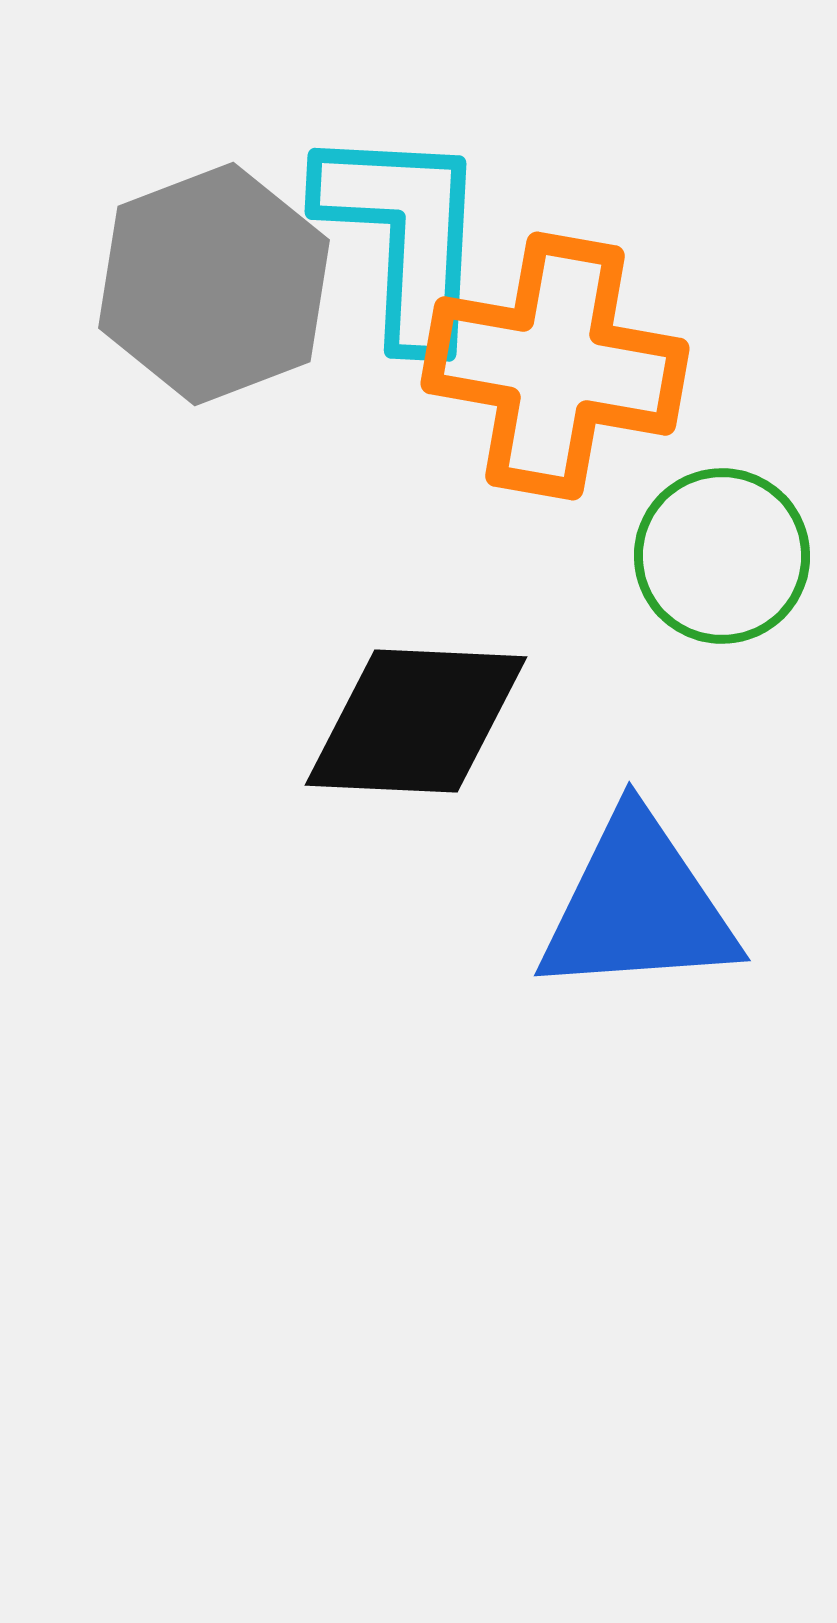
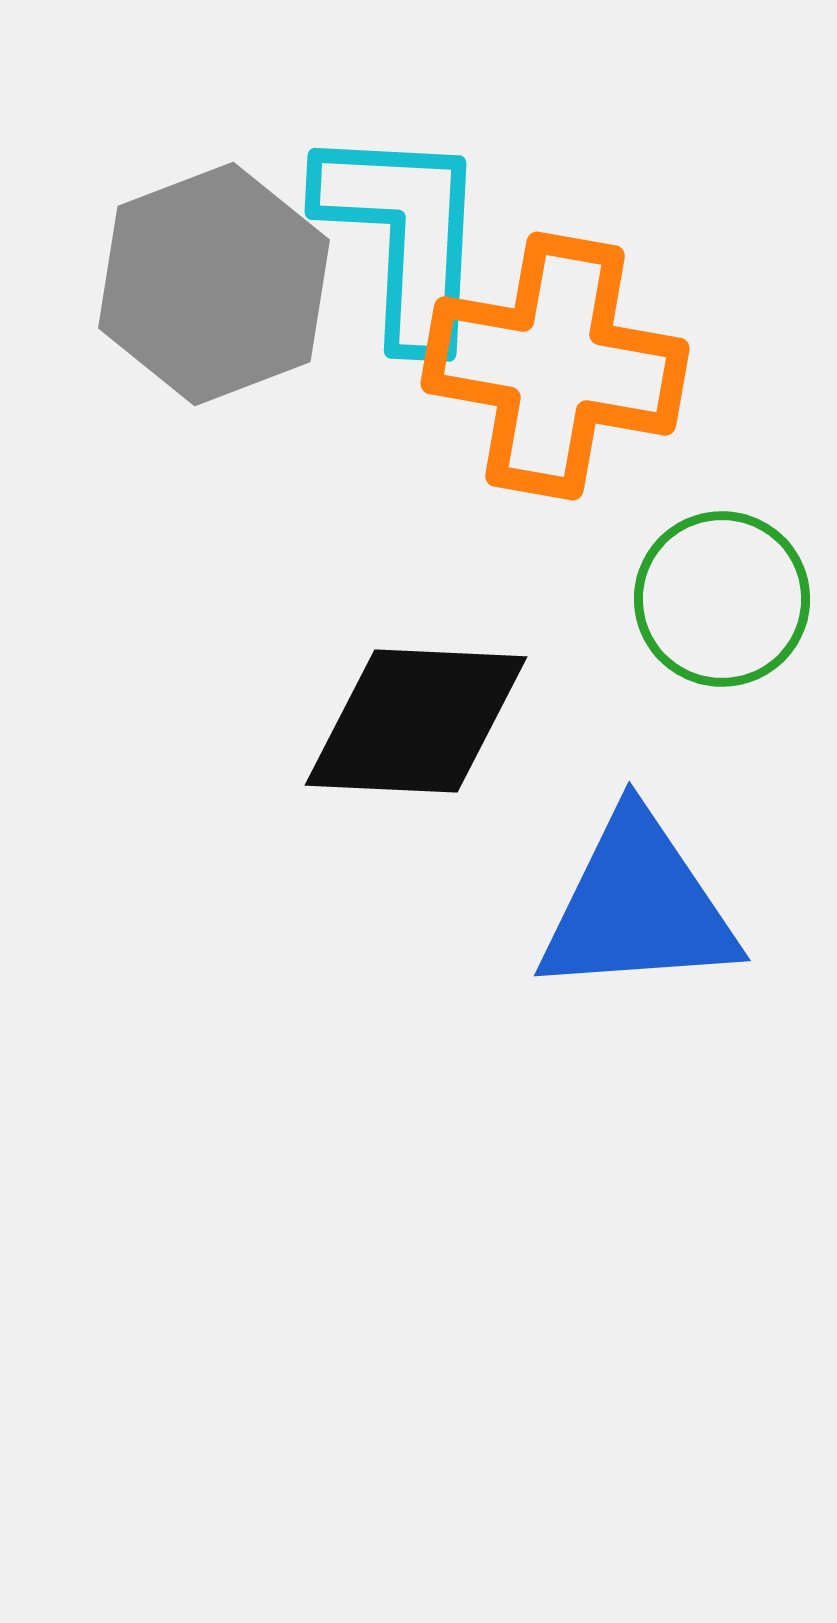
green circle: moved 43 px down
